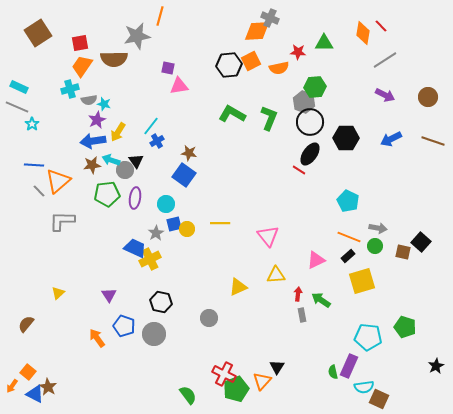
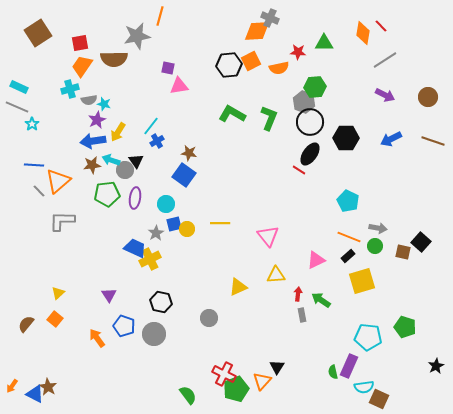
orange square at (28, 372): moved 27 px right, 53 px up
